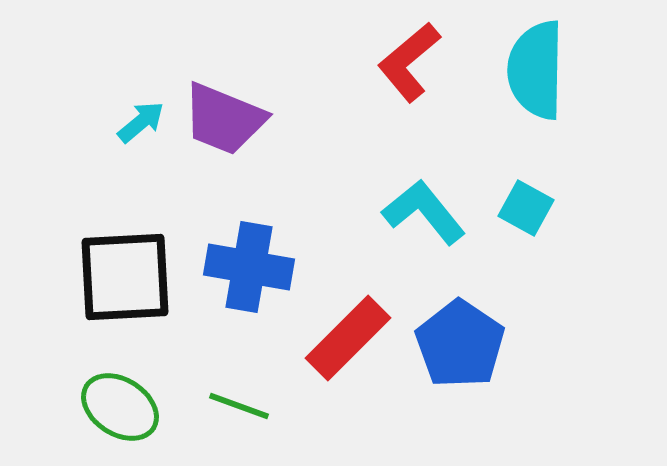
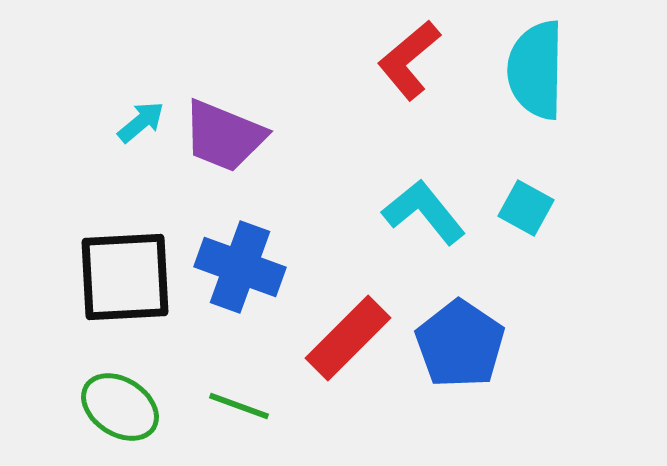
red L-shape: moved 2 px up
purple trapezoid: moved 17 px down
blue cross: moved 9 px left; rotated 10 degrees clockwise
